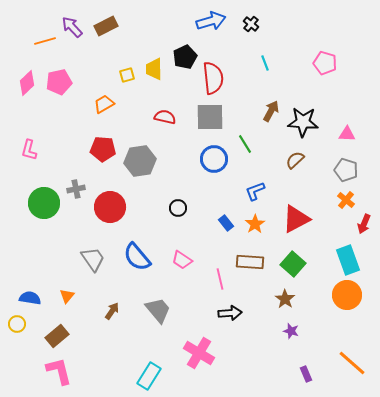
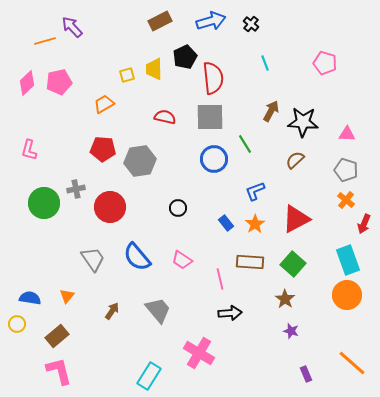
brown rectangle at (106, 26): moved 54 px right, 5 px up
